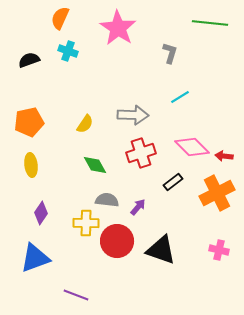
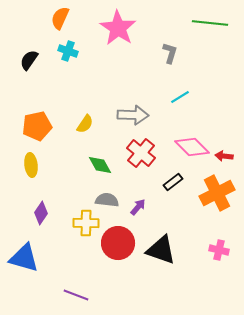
black semicircle: rotated 35 degrees counterclockwise
orange pentagon: moved 8 px right, 4 px down
red cross: rotated 32 degrees counterclockwise
green diamond: moved 5 px right
red circle: moved 1 px right, 2 px down
blue triangle: moved 11 px left; rotated 36 degrees clockwise
